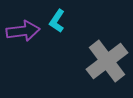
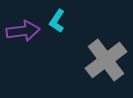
gray cross: moved 1 px left, 1 px up
